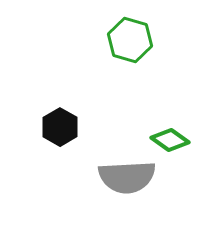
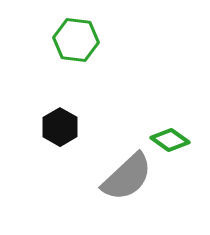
green hexagon: moved 54 px left; rotated 9 degrees counterclockwise
gray semicircle: rotated 40 degrees counterclockwise
